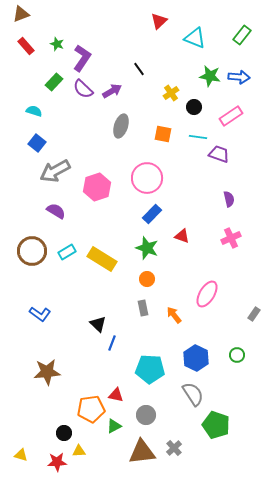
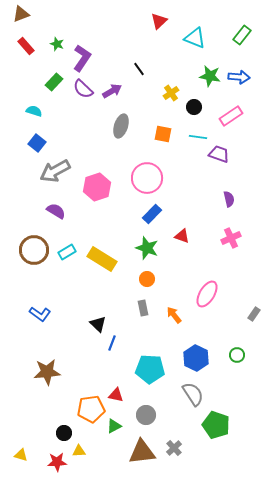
brown circle at (32, 251): moved 2 px right, 1 px up
